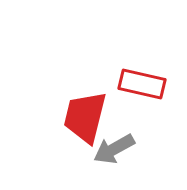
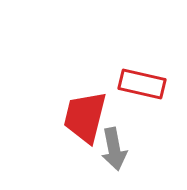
gray arrow: rotated 72 degrees counterclockwise
